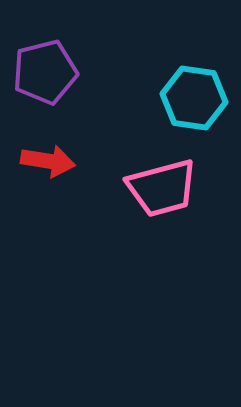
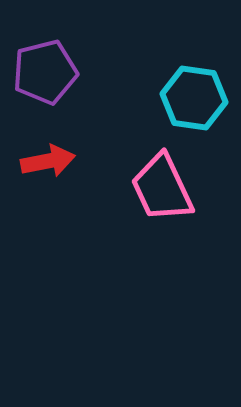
red arrow: rotated 20 degrees counterclockwise
pink trapezoid: rotated 80 degrees clockwise
